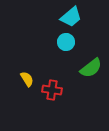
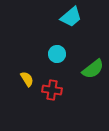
cyan circle: moved 9 px left, 12 px down
green semicircle: moved 2 px right, 1 px down
